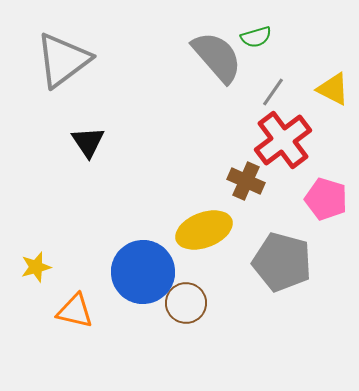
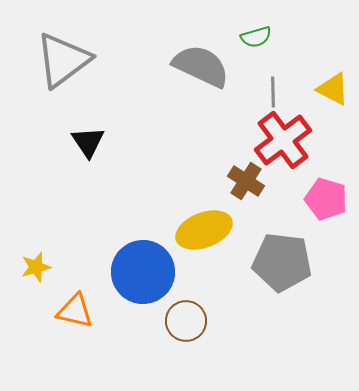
gray semicircle: moved 16 px left, 9 px down; rotated 24 degrees counterclockwise
gray line: rotated 36 degrees counterclockwise
brown cross: rotated 9 degrees clockwise
gray pentagon: rotated 8 degrees counterclockwise
brown circle: moved 18 px down
